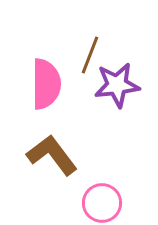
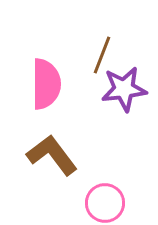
brown line: moved 12 px right
purple star: moved 7 px right, 4 px down
pink circle: moved 3 px right
